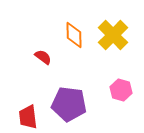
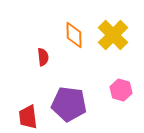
red semicircle: rotated 48 degrees clockwise
